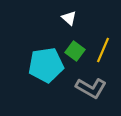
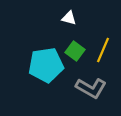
white triangle: rotated 28 degrees counterclockwise
